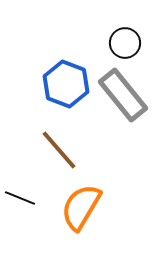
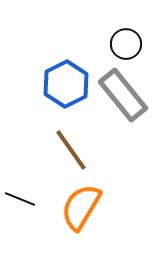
black circle: moved 1 px right, 1 px down
blue hexagon: rotated 12 degrees clockwise
brown line: moved 12 px right; rotated 6 degrees clockwise
black line: moved 1 px down
